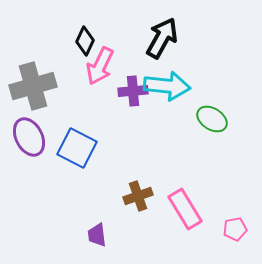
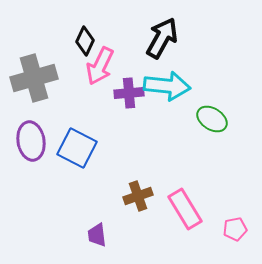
gray cross: moved 1 px right, 8 px up
purple cross: moved 4 px left, 2 px down
purple ellipse: moved 2 px right, 4 px down; rotated 18 degrees clockwise
